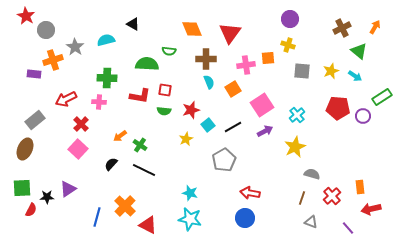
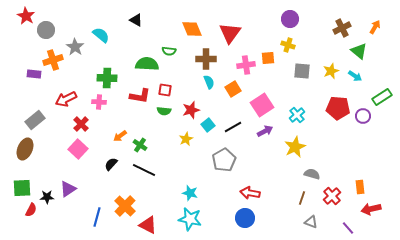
black triangle at (133, 24): moved 3 px right, 4 px up
cyan semicircle at (106, 40): moved 5 px left, 5 px up; rotated 54 degrees clockwise
